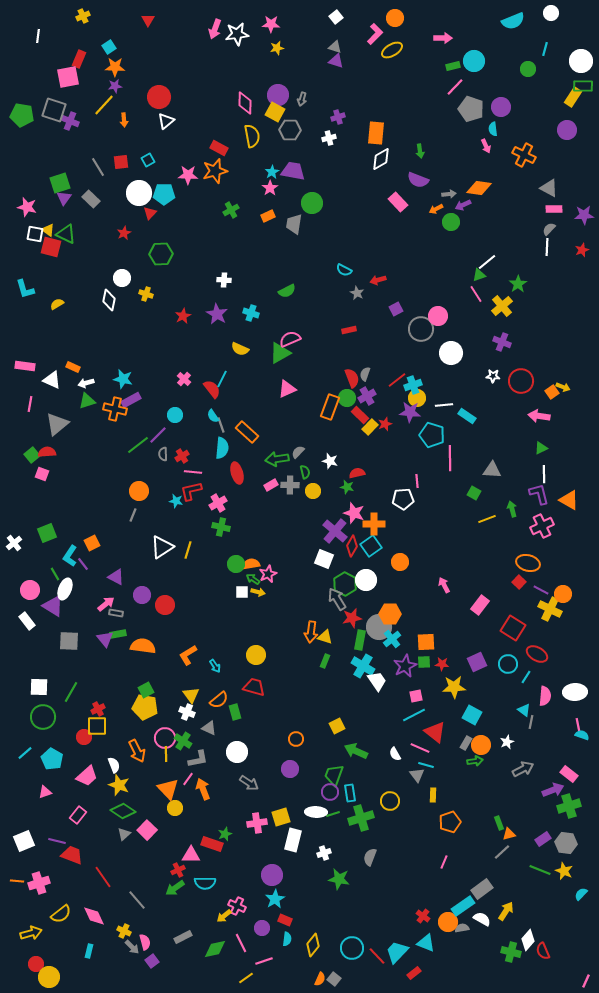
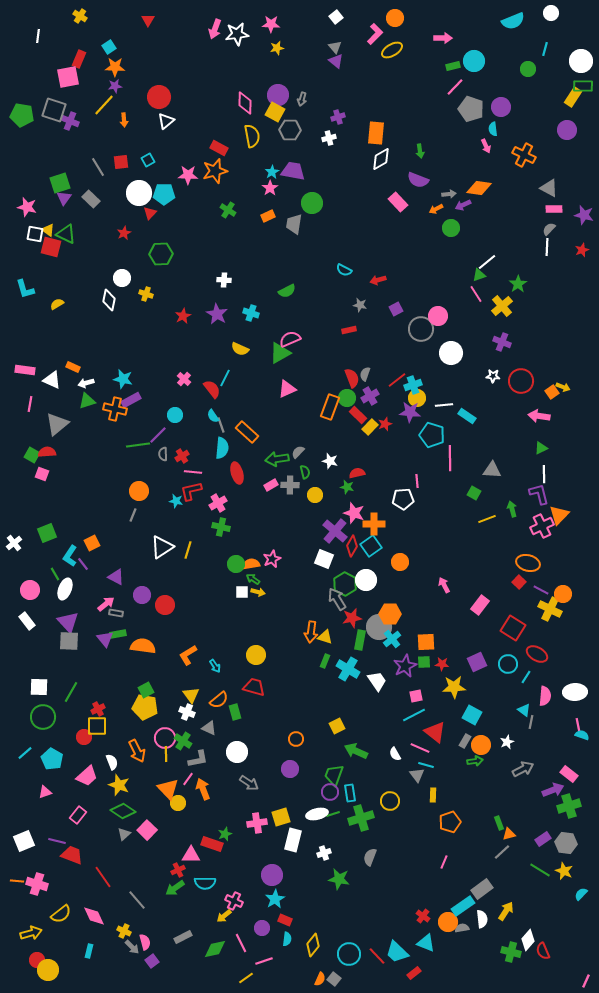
yellow cross at (83, 16): moved 3 px left; rotated 32 degrees counterclockwise
gray triangle at (335, 47): rotated 32 degrees clockwise
purple triangle at (336, 61): rotated 21 degrees clockwise
green cross at (231, 210): moved 3 px left; rotated 28 degrees counterclockwise
purple star at (584, 215): rotated 18 degrees clockwise
green circle at (451, 222): moved 6 px down
gray star at (357, 293): moved 3 px right, 12 px down; rotated 16 degrees counterclockwise
pink rectangle at (25, 366): moved 4 px down
cyan line at (222, 379): moved 3 px right, 1 px up
purple cross at (367, 396): moved 3 px right
red rectangle at (360, 415): moved 2 px left
green line at (138, 445): rotated 30 degrees clockwise
green square at (32, 455): rotated 21 degrees counterclockwise
yellow circle at (313, 491): moved 2 px right, 4 px down
orange triangle at (569, 500): moved 10 px left, 15 px down; rotated 45 degrees clockwise
pink star at (268, 574): moved 4 px right, 15 px up
purple triangle at (53, 606): moved 15 px right, 16 px down; rotated 15 degrees clockwise
cyan cross at (363, 666): moved 15 px left, 3 px down
gray rectangle at (466, 743): moved 1 px left, 2 px up
white semicircle at (114, 765): moved 2 px left, 3 px up
yellow circle at (175, 808): moved 3 px right, 5 px up
white ellipse at (316, 812): moved 1 px right, 2 px down; rotated 15 degrees counterclockwise
green line at (540, 870): rotated 10 degrees clockwise
pink cross at (39, 883): moved 2 px left, 1 px down; rotated 35 degrees clockwise
pink cross at (237, 906): moved 3 px left, 5 px up
white semicircle at (482, 919): rotated 54 degrees clockwise
cyan circle at (352, 948): moved 3 px left, 6 px down
cyan trapezoid at (397, 952): rotated 90 degrees counterclockwise
red circle at (36, 964): moved 1 px right, 4 px up
yellow circle at (49, 977): moved 1 px left, 7 px up
